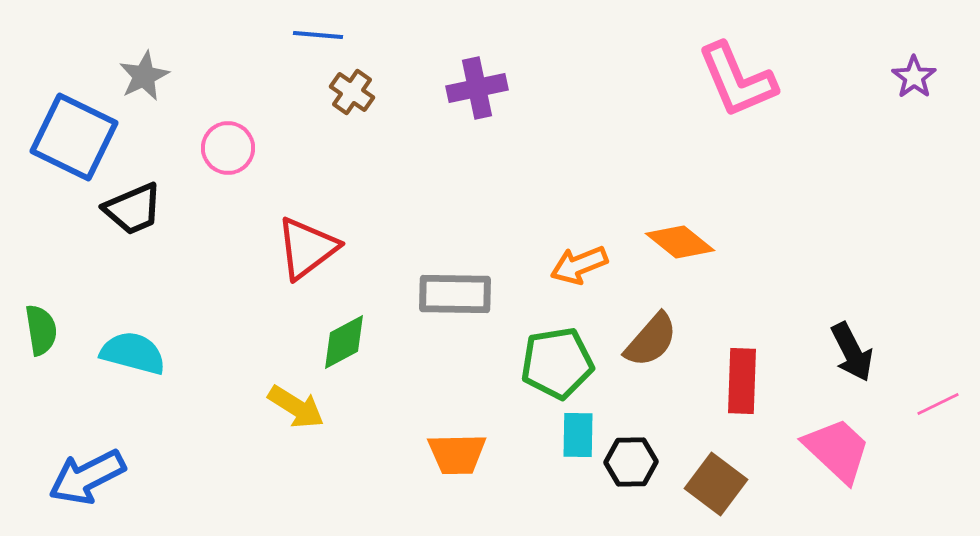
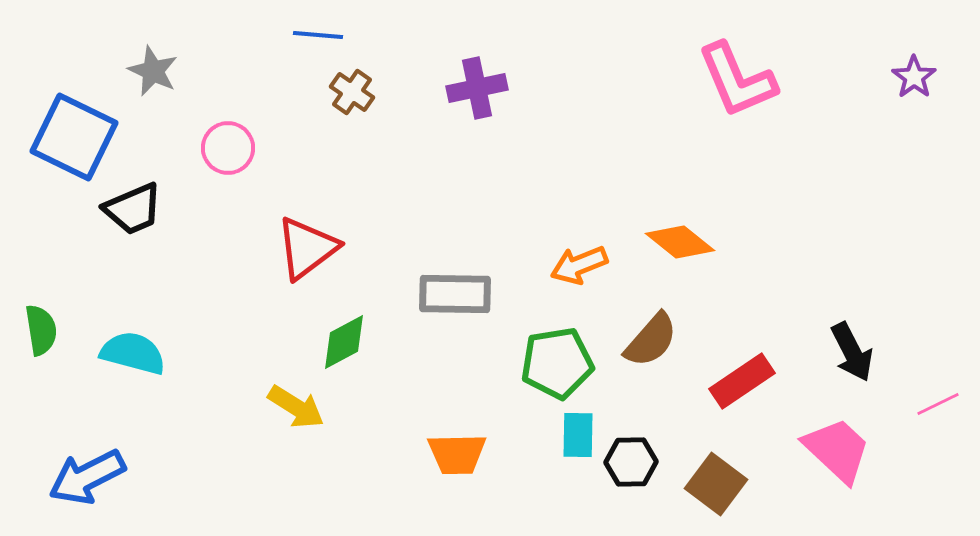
gray star: moved 9 px right, 5 px up; rotated 21 degrees counterclockwise
red rectangle: rotated 54 degrees clockwise
